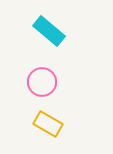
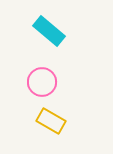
yellow rectangle: moved 3 px right, 3 px up
